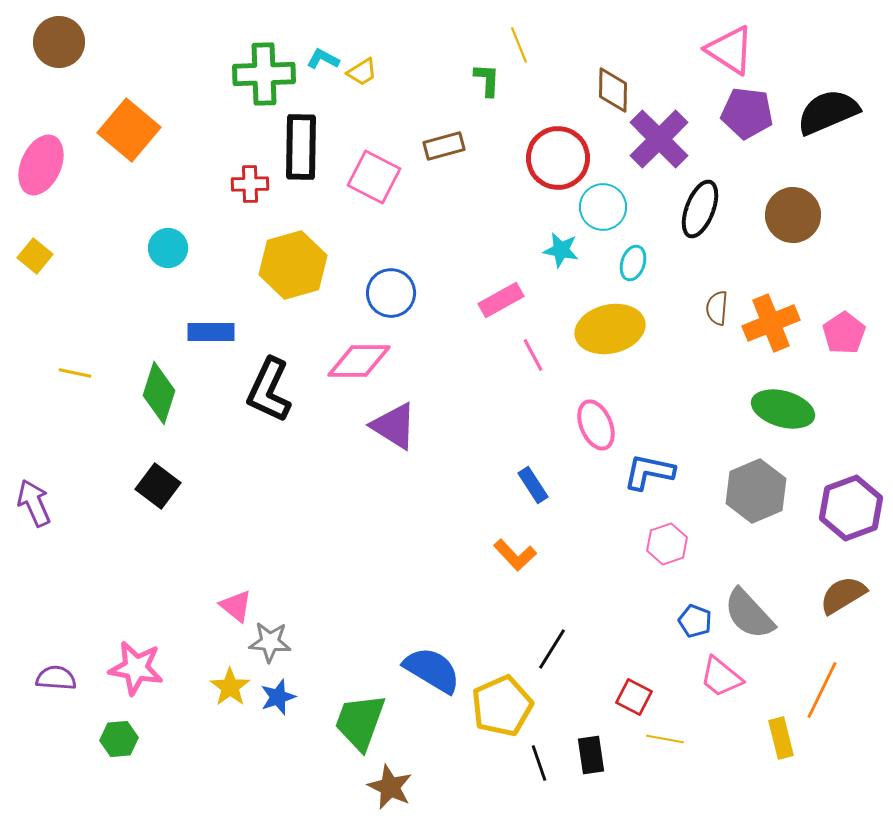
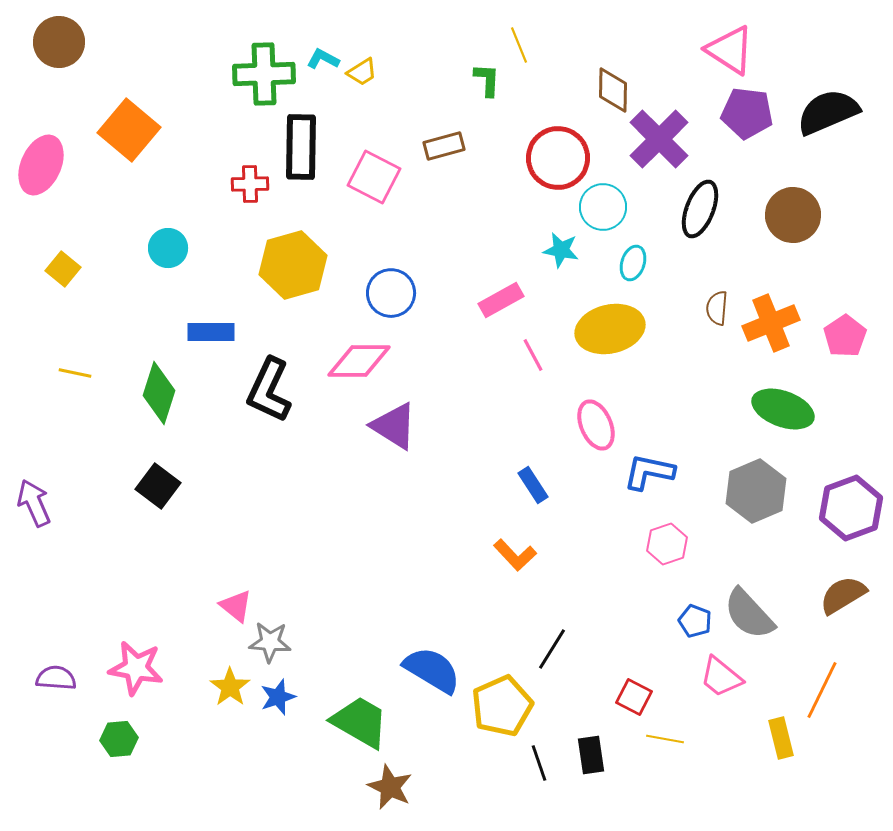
yellow square at (35, 256): moved 28 px right, 13 px down
pink pentagon at (844, 333): moved 1 px right, 3 px down
green ellipse at (783, 409): rotated 4 degrees clockwise
green trapezoid at (360, 722): rotated 100 degrees clockwise
